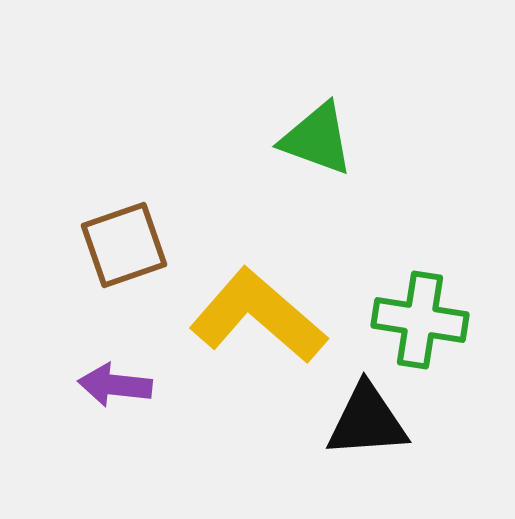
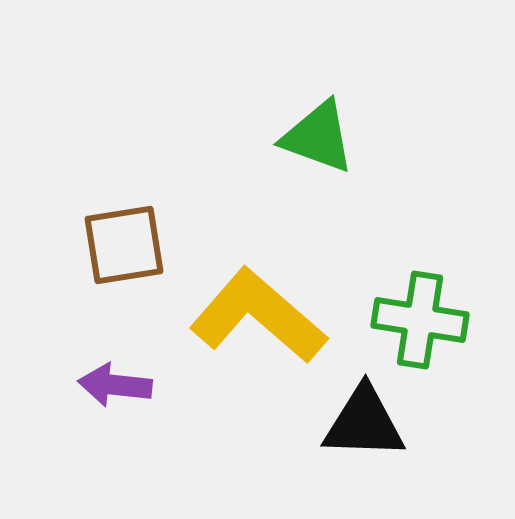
green triangle: moved 1 px right, 2 px up
brown square: rotated 10 degrees clockwise
black triangle: moved 3 px left, 2 px down; rotated 6 degrees clockwise
